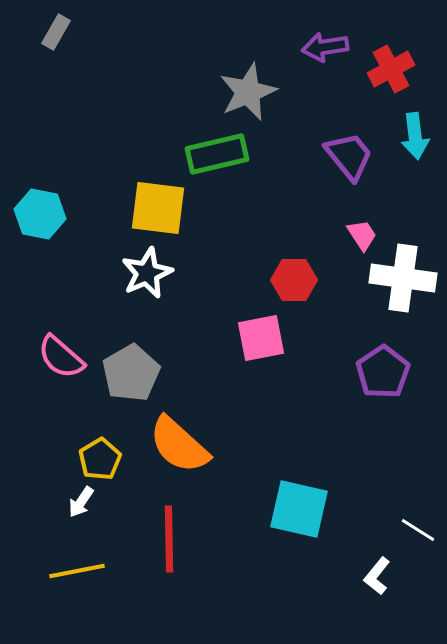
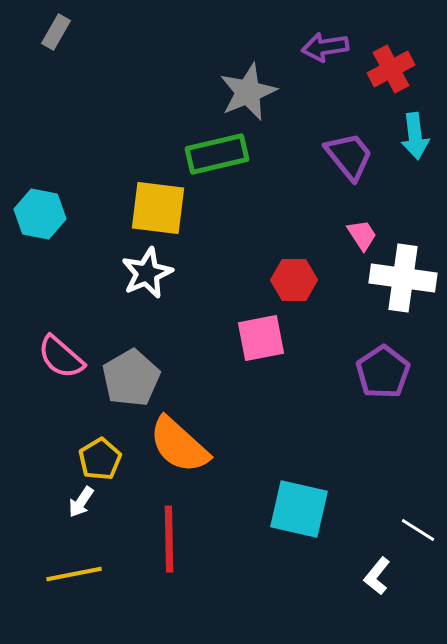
gray pentagon: moved 5 px down
yellow line: moved 3 px left, 3 px down
